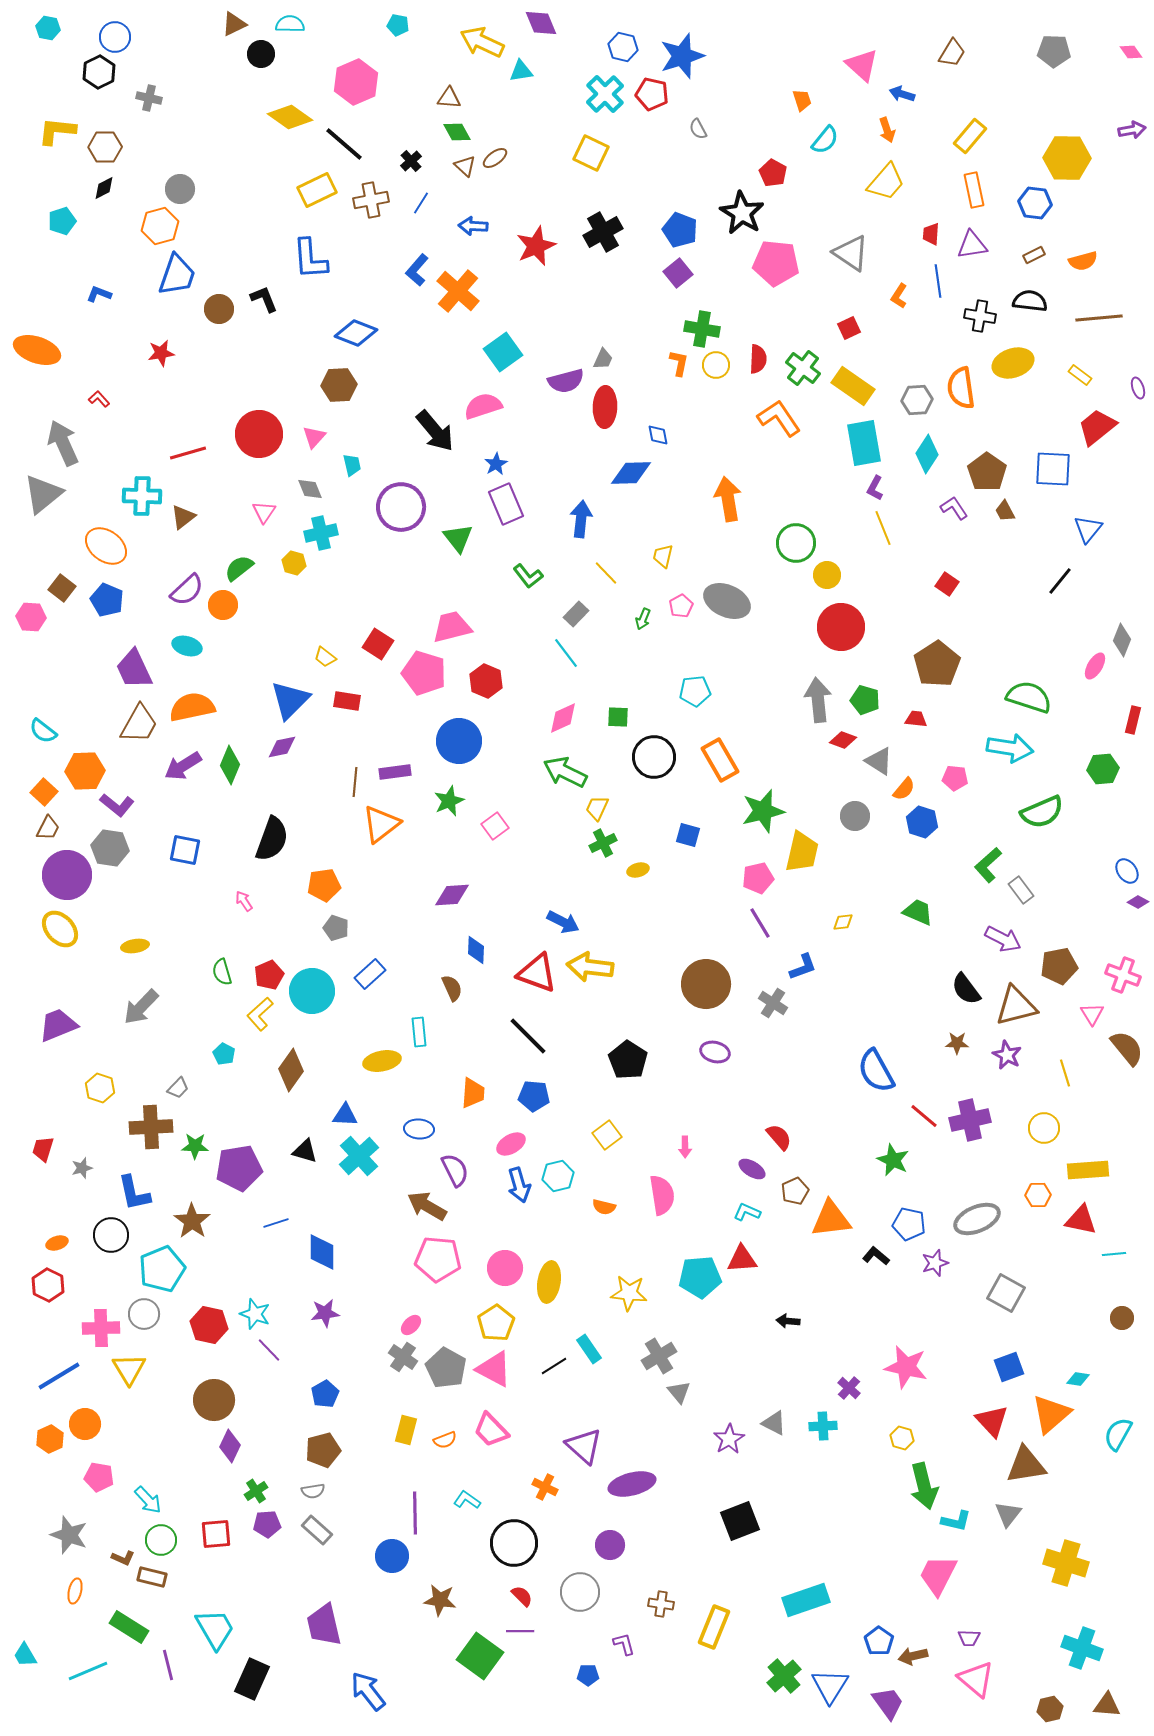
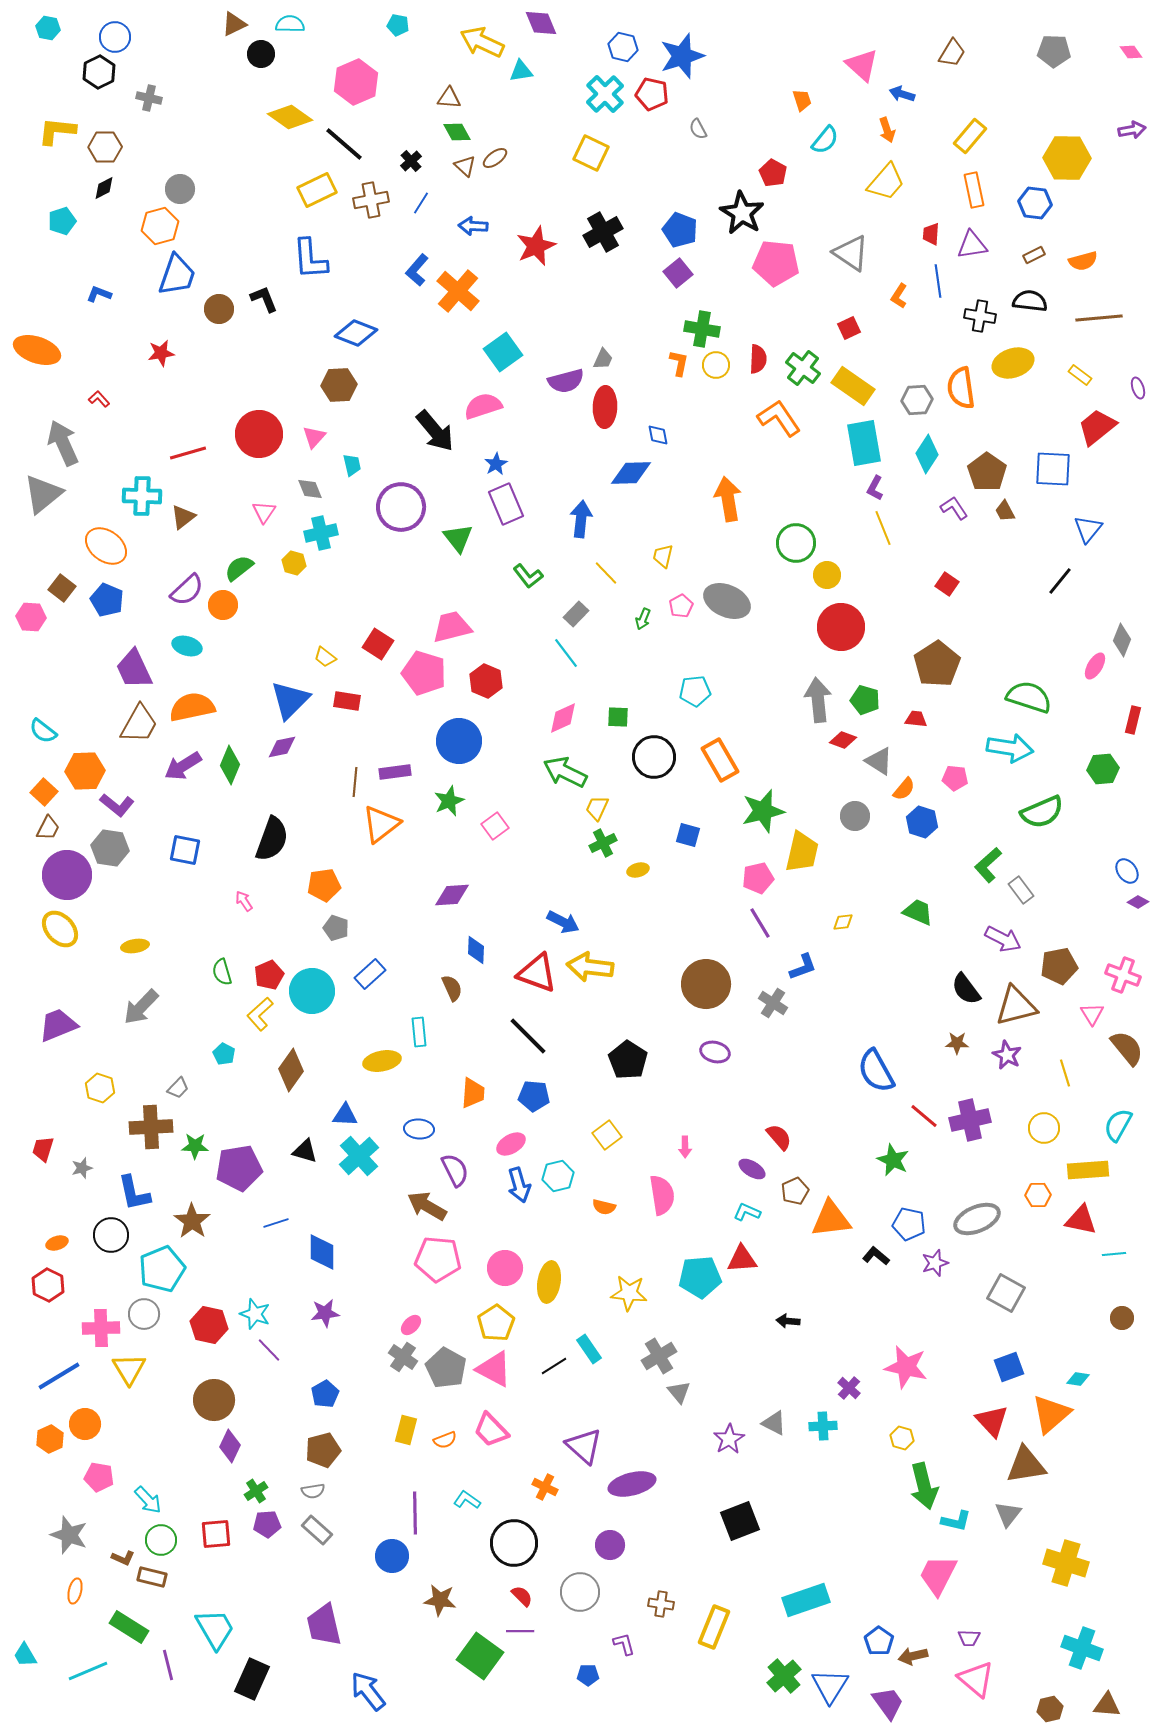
cyan semicircle at (1118, 1434): moved 309 px up
